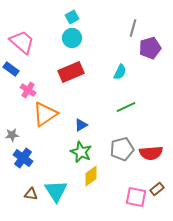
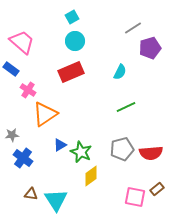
gray line: rotated 42 degrees clockwise
cyan circle: moved 3 px right, 3 px down
blue triangle: moved 21 px left, 20 px down
cyan triangle: moved 9 px down
pink square: moved 1 px left
